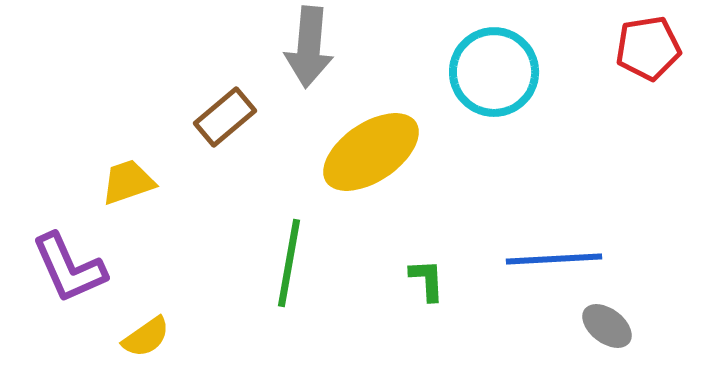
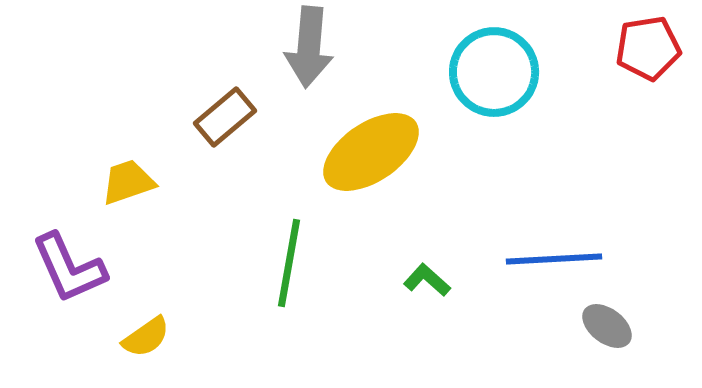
green L-shape: rotated 45 degrees counterclockwise
